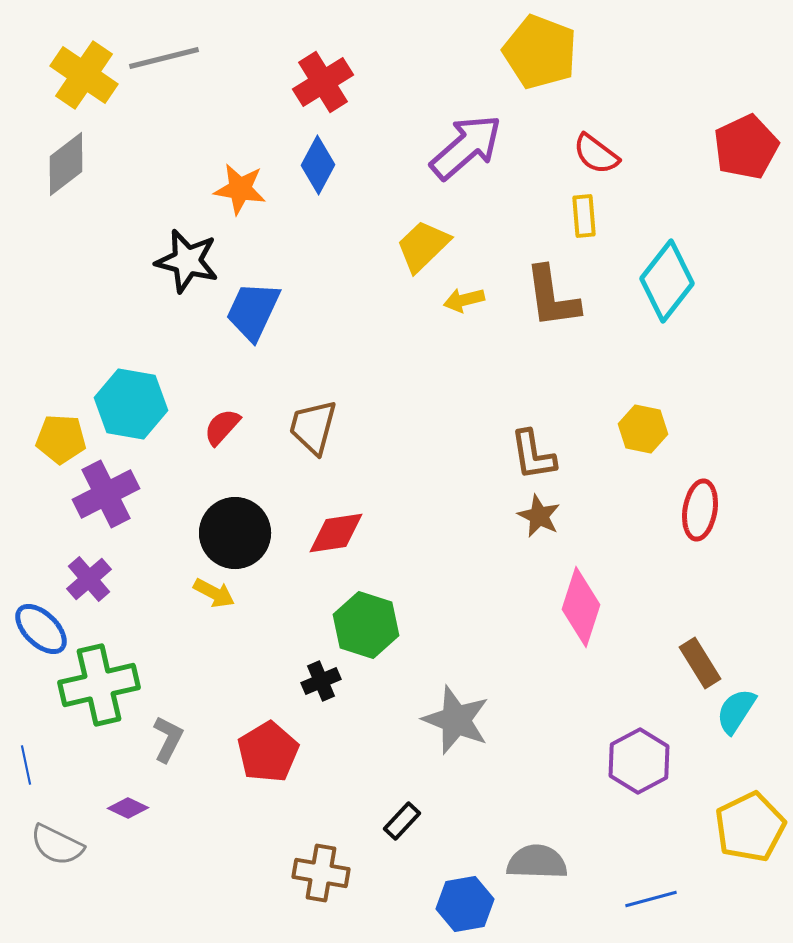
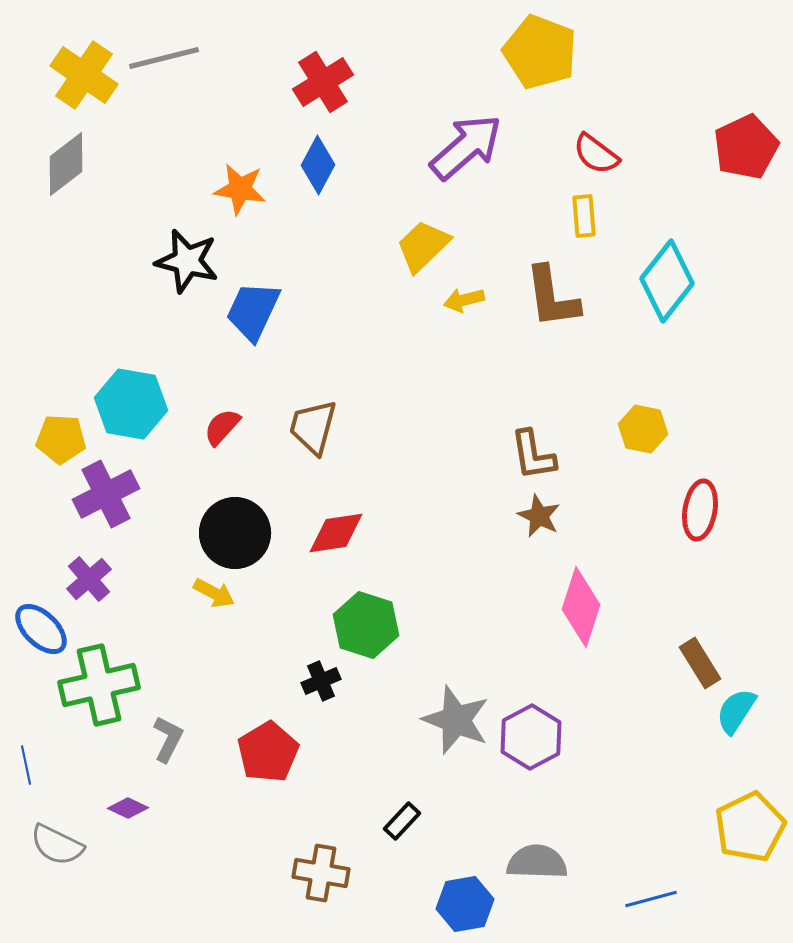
purple hexagon at (639, 761): moved 108 px left, 24 px up
